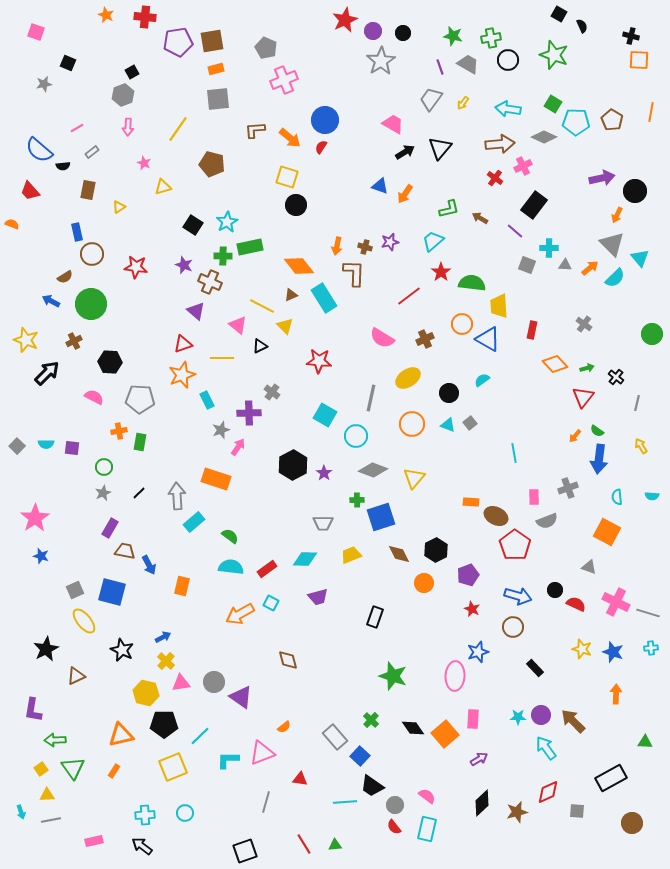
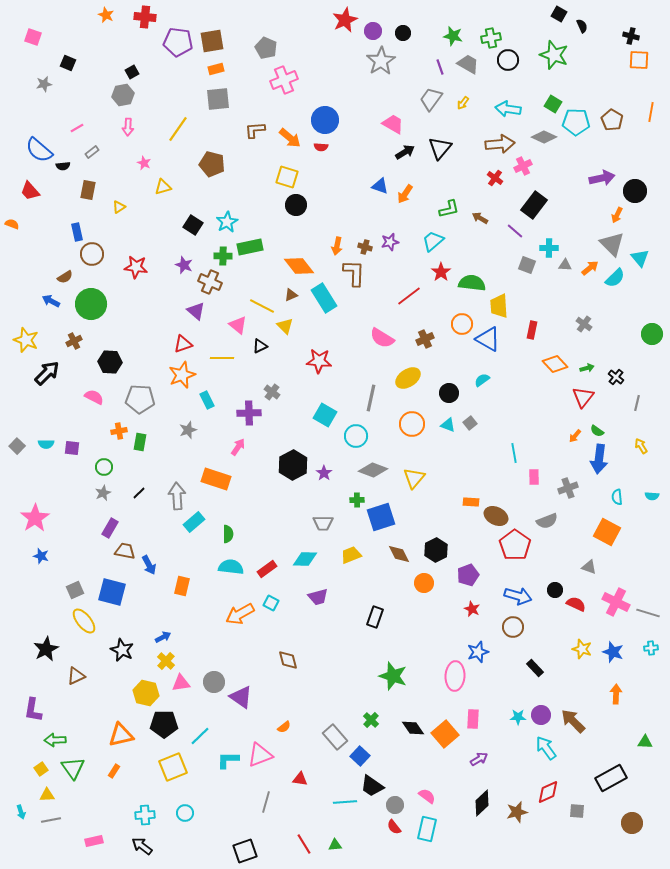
pink square at (36, 32): moved 3 px left, 5 px down
purple pentagon at (178, 42): rotated 16 degrees clockwise
gray hexagon at (123, 95): rotated 10 degrees clockwise
red semicircle at (321, 147): rotated 120 degrees counterclockwise
gray star at (221, 430): moved 33 px left
pink rectangle at (534, 497): moved 20 px up
green semicircle at (230, 536): moved 2 px left, 2 px up; rotated 54 degrees clockwise
pink triangle at (262, 753): moved 2 px left, 2 px down
